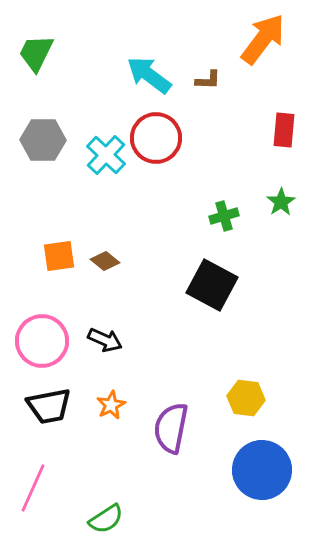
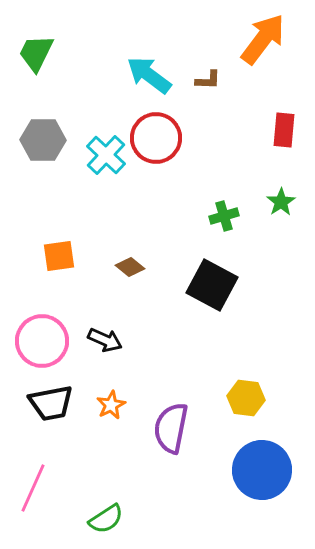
brown diamond: moved 25 px right, 6 px down
black trapezoid: moved 2 px right, 3 px up
